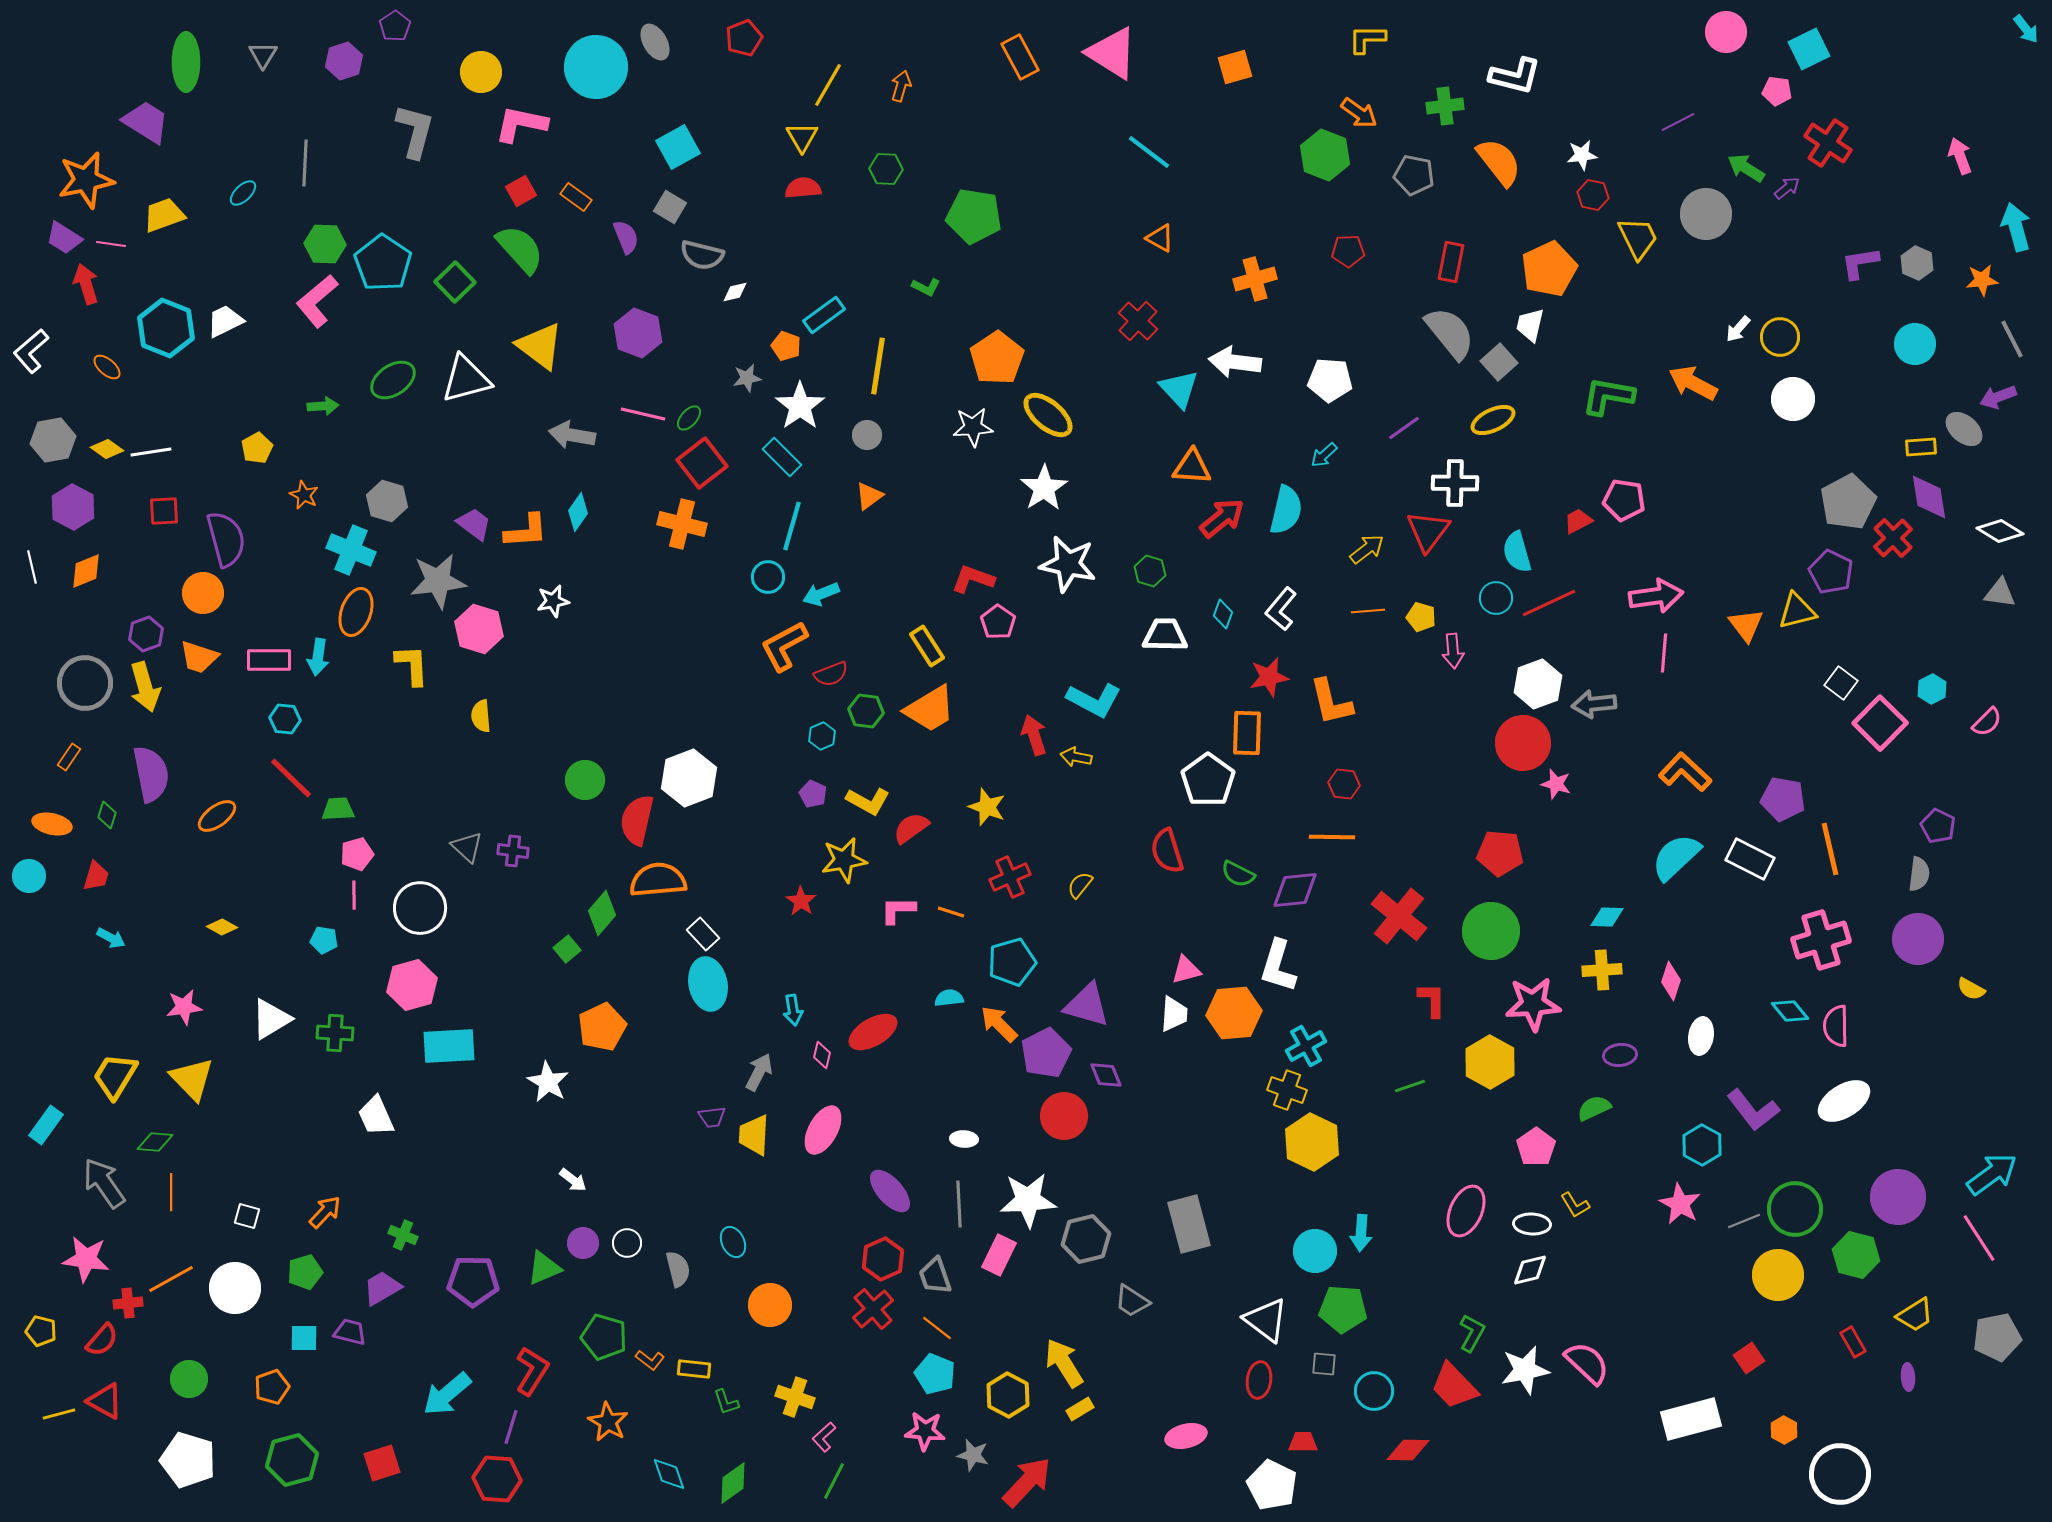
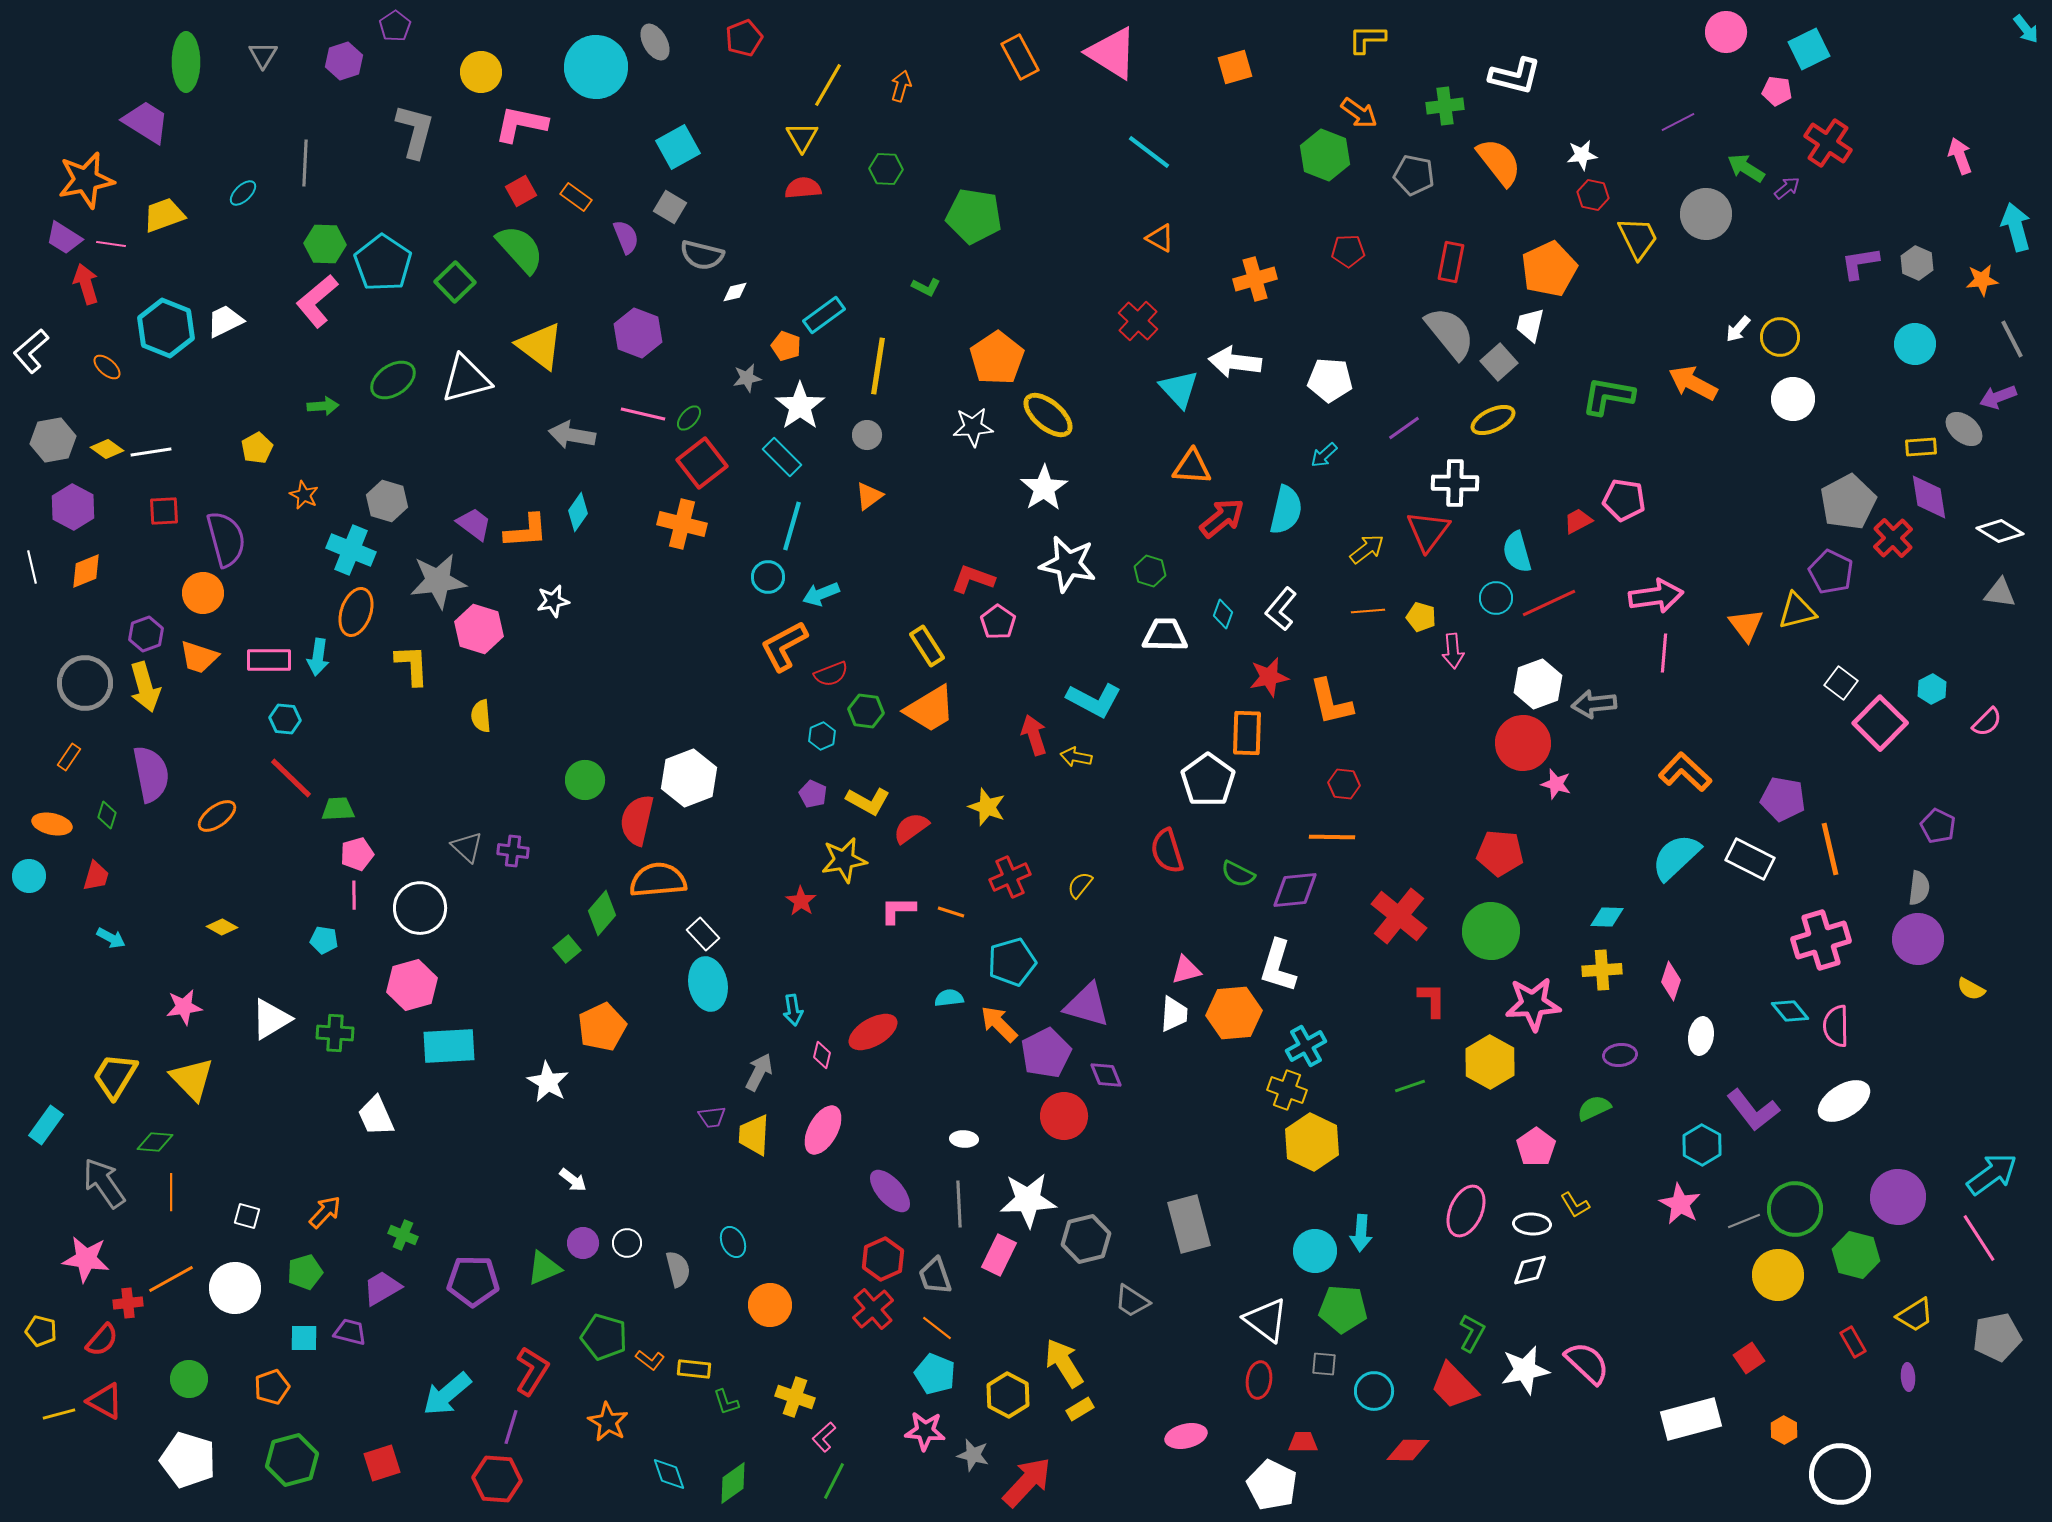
gray semicircle at (1919, 874): moved 14 px down
